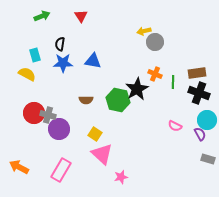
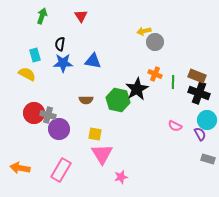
green arrow: rotated 49 degrees counterclockwise
brown rectangle: moved 3 px down; rotated 30 degrees clockwise
yellow square: rotated 24 degrees counterclockwise
pink triangle: rotated 15 degrees clockwise
orange arrow: moved 1 px right, 1 px down; rotated 18 degrees counterclockwise
